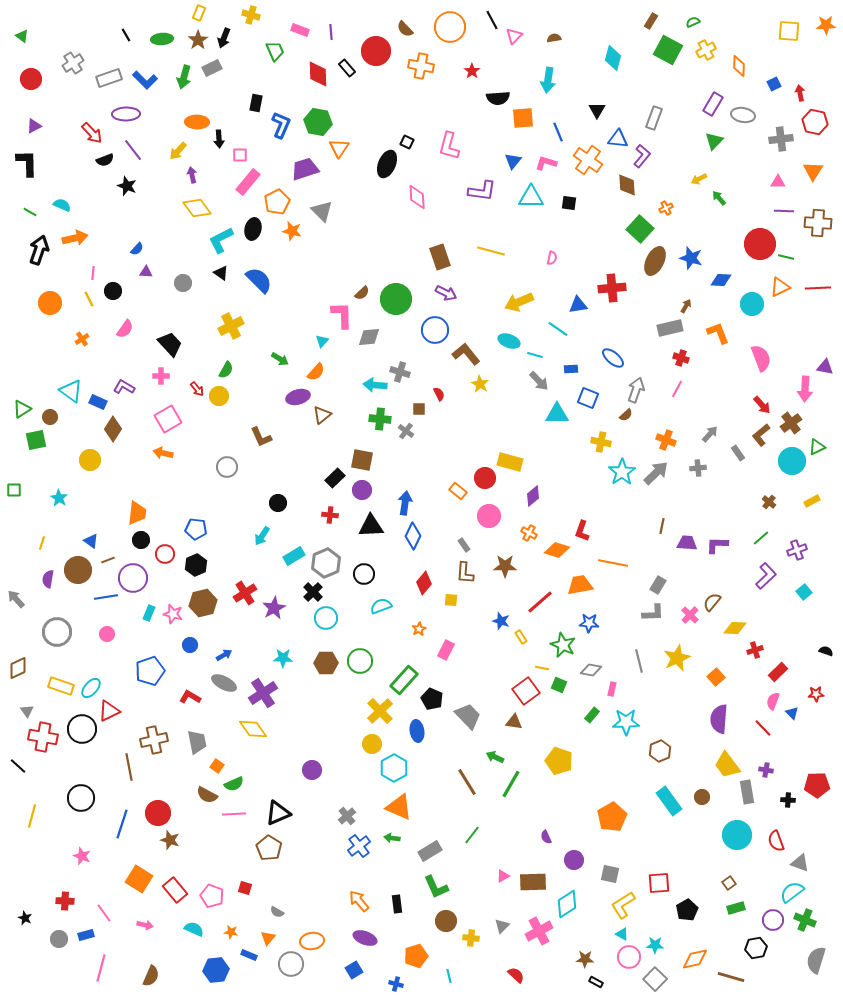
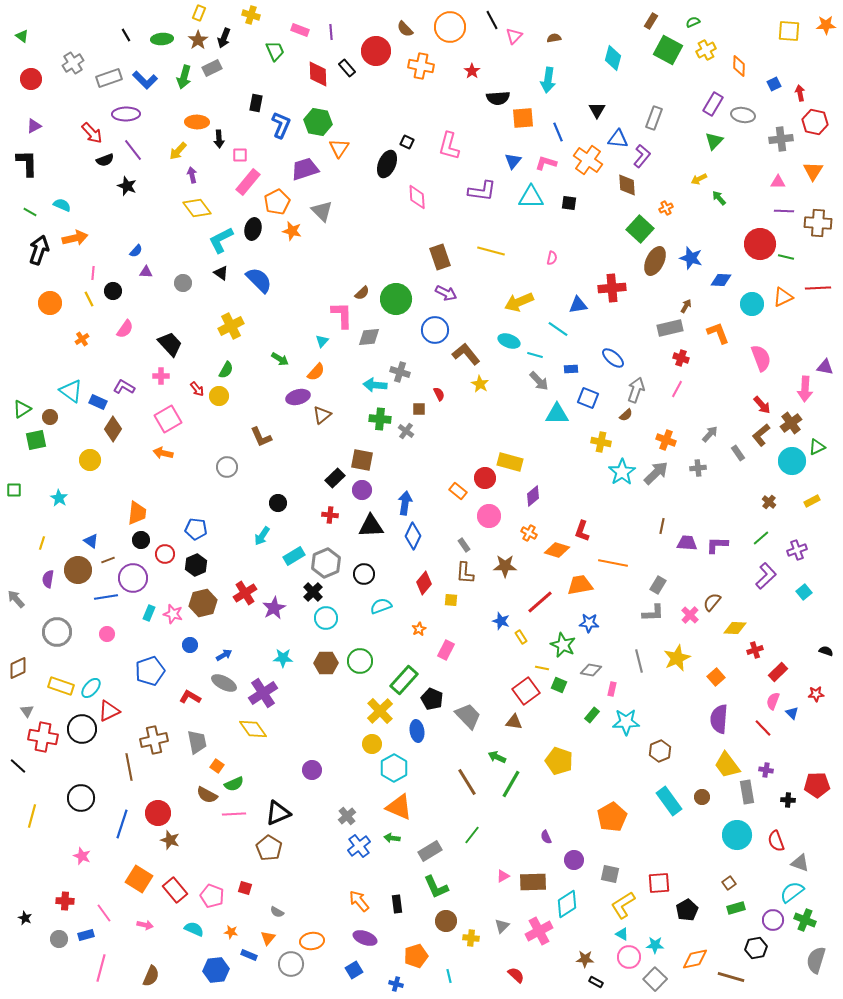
blue semicircle at (137, 249): moved 1 px left, 2 px down
orange triangle at (780, 287): moved 3 px right, 10 px down
green arrow at (495, 757): moved 2 px right
